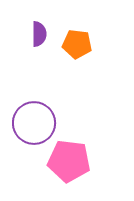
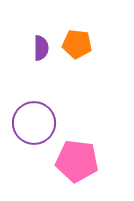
purple semicircle: moved 2 px right, 14 px down
pink pentagon: moved 8 px right
